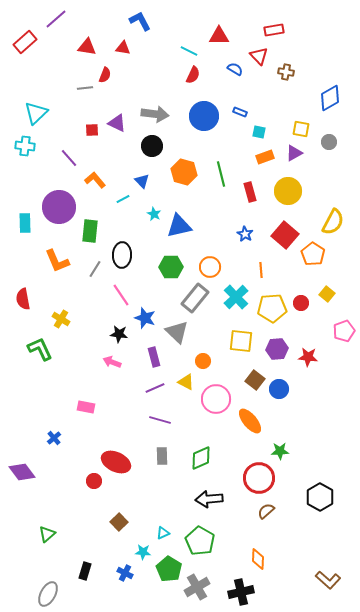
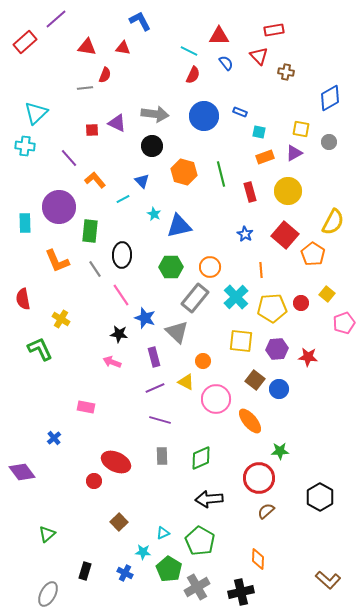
blue semicircle at (235, 69): moved 9 px left, 6 px up; rotated 21 degrees clockwise
gray line at (95, 269): rotated 66 degrees counterclockwise
pink pentagon at (344, 331): moved 8 px up
